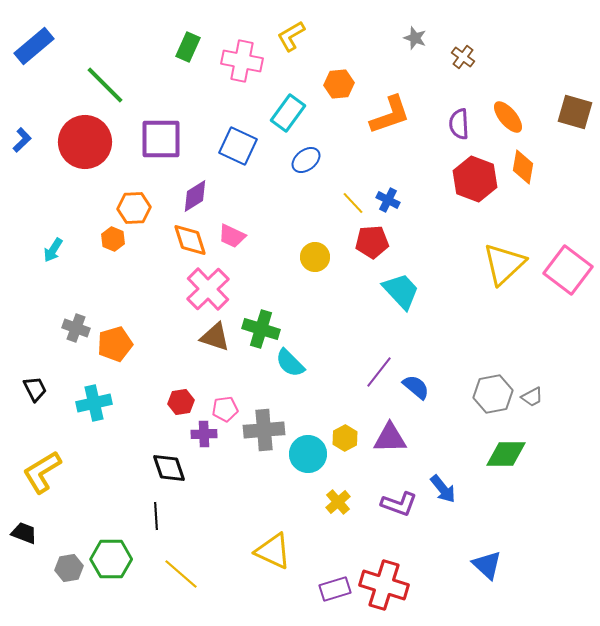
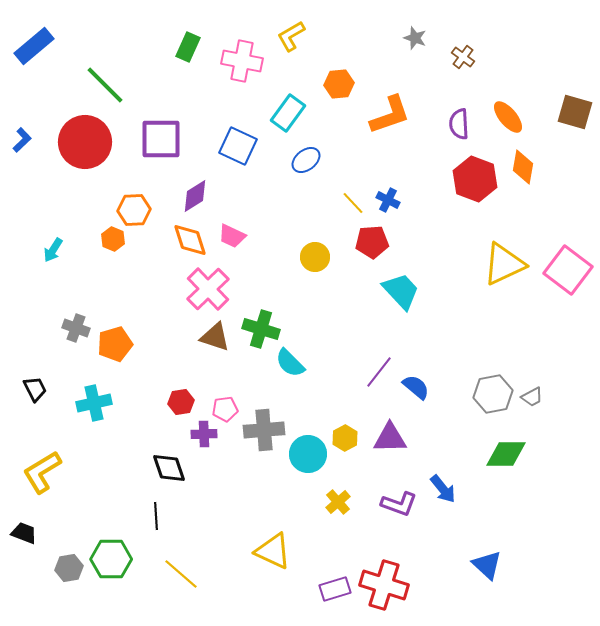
orange hexagon at (134, 208): moved 2 px down
yellow triangle at (504, 264): rotated 18 degrees clockwise
